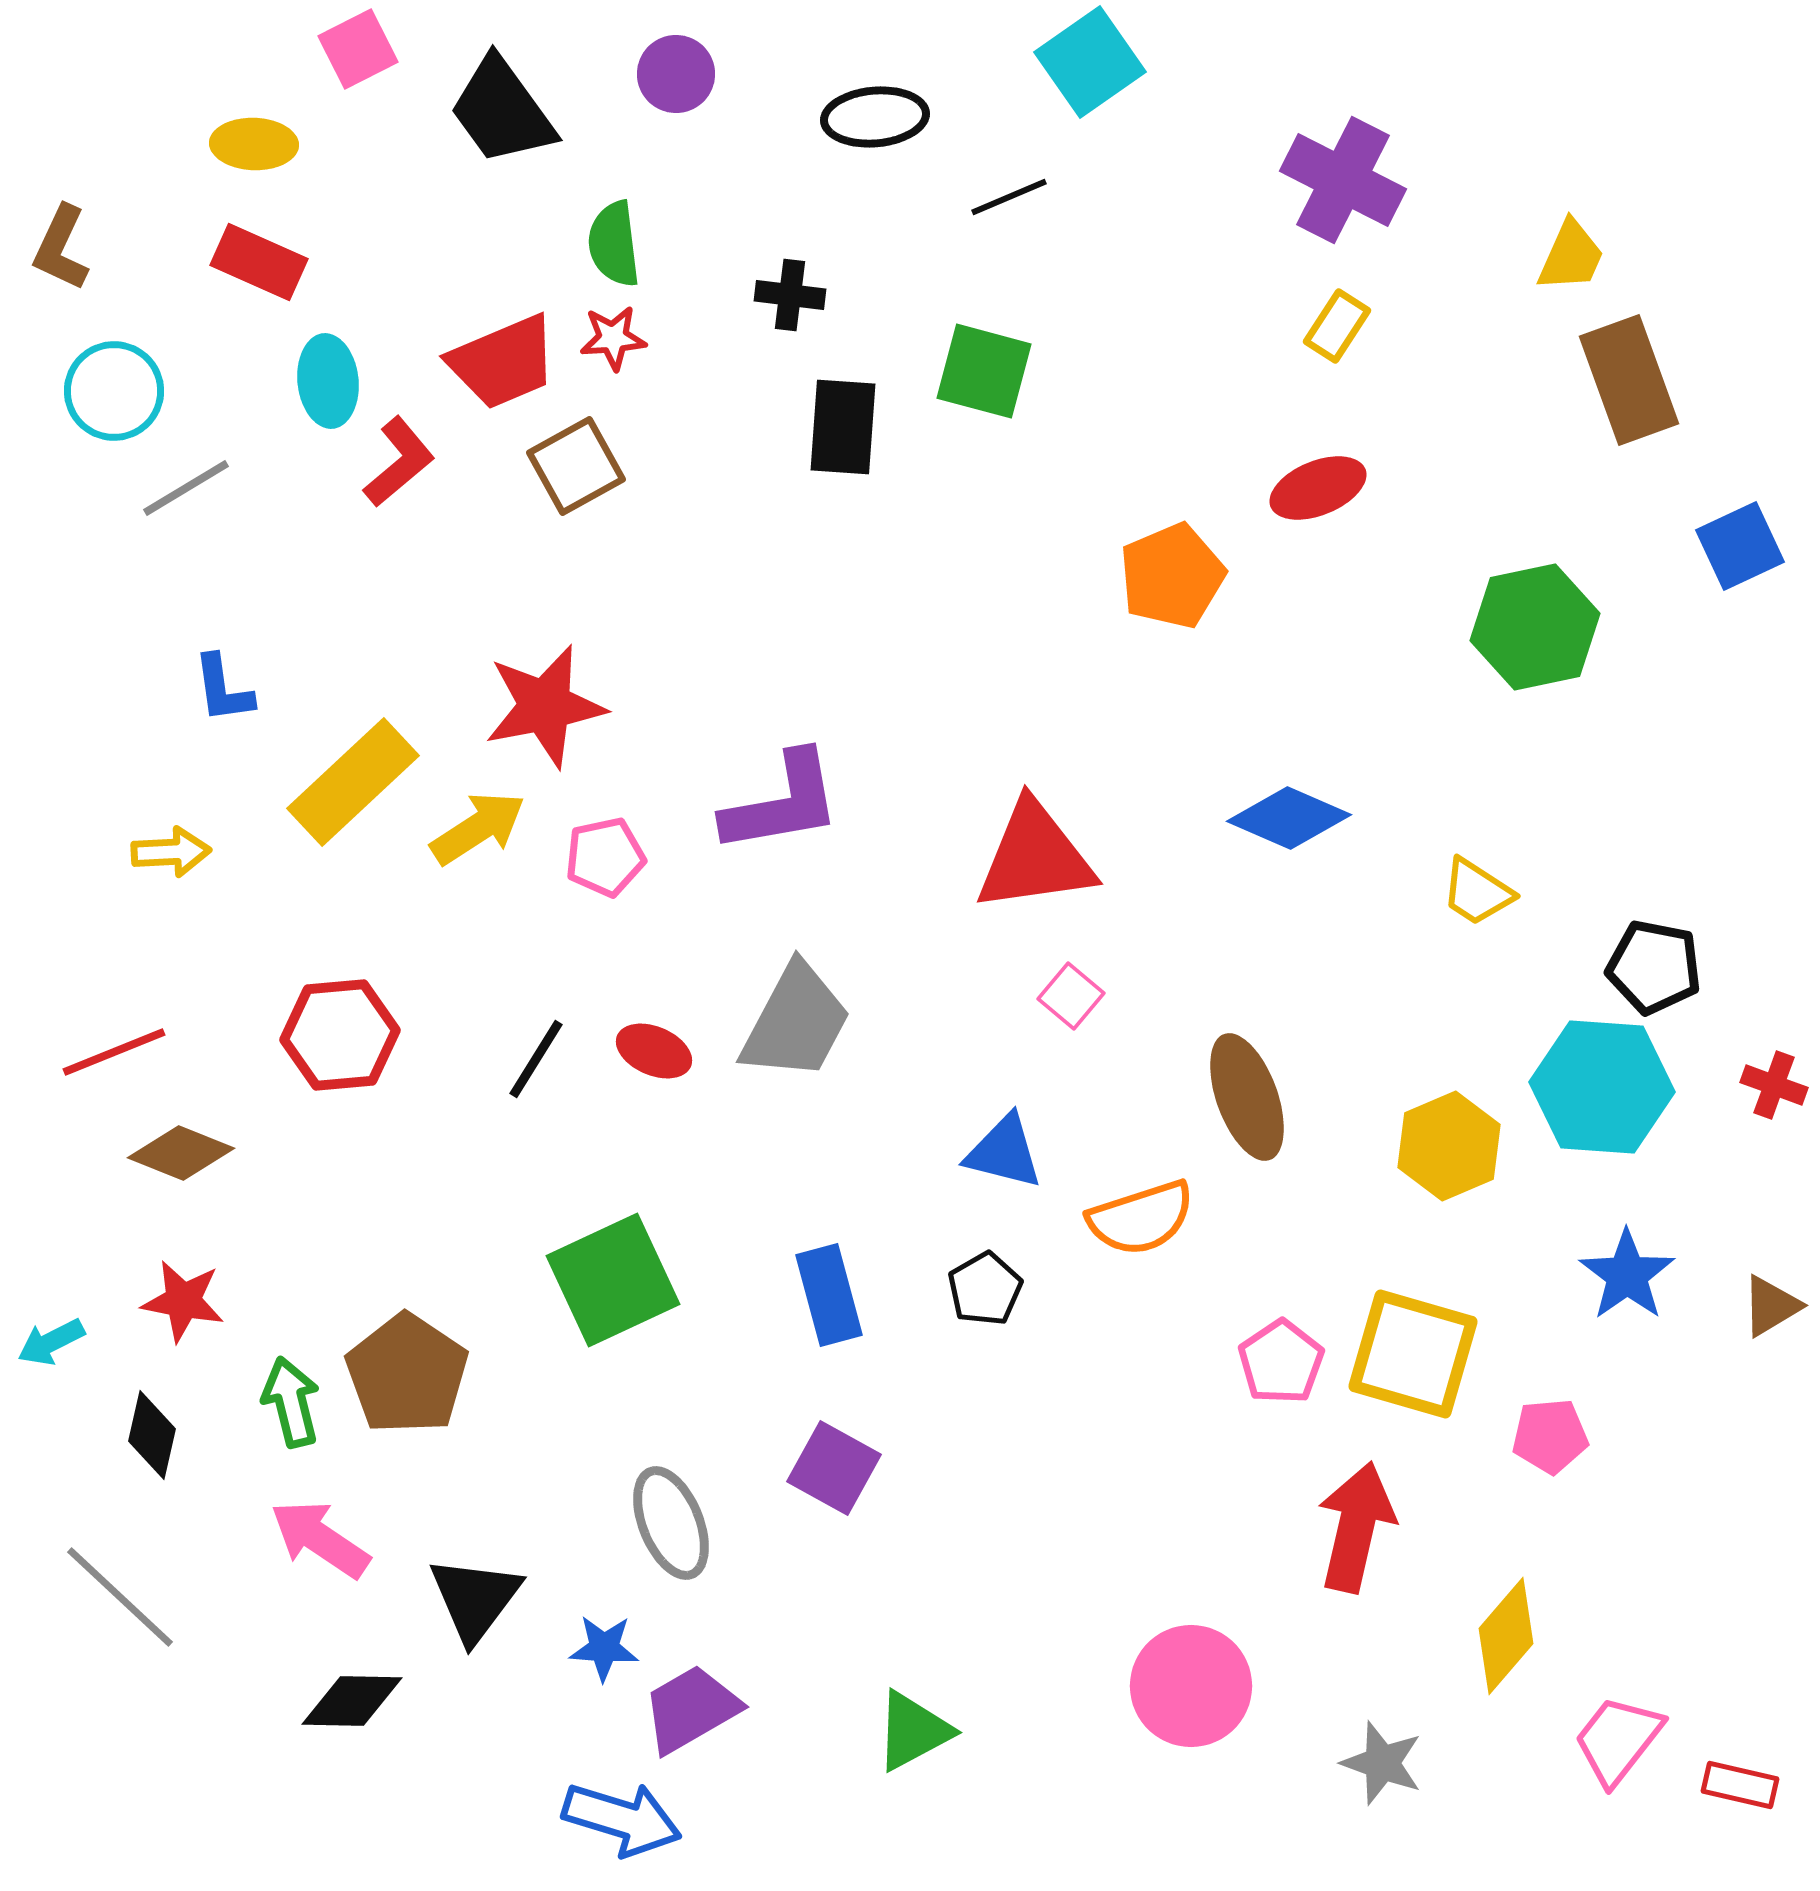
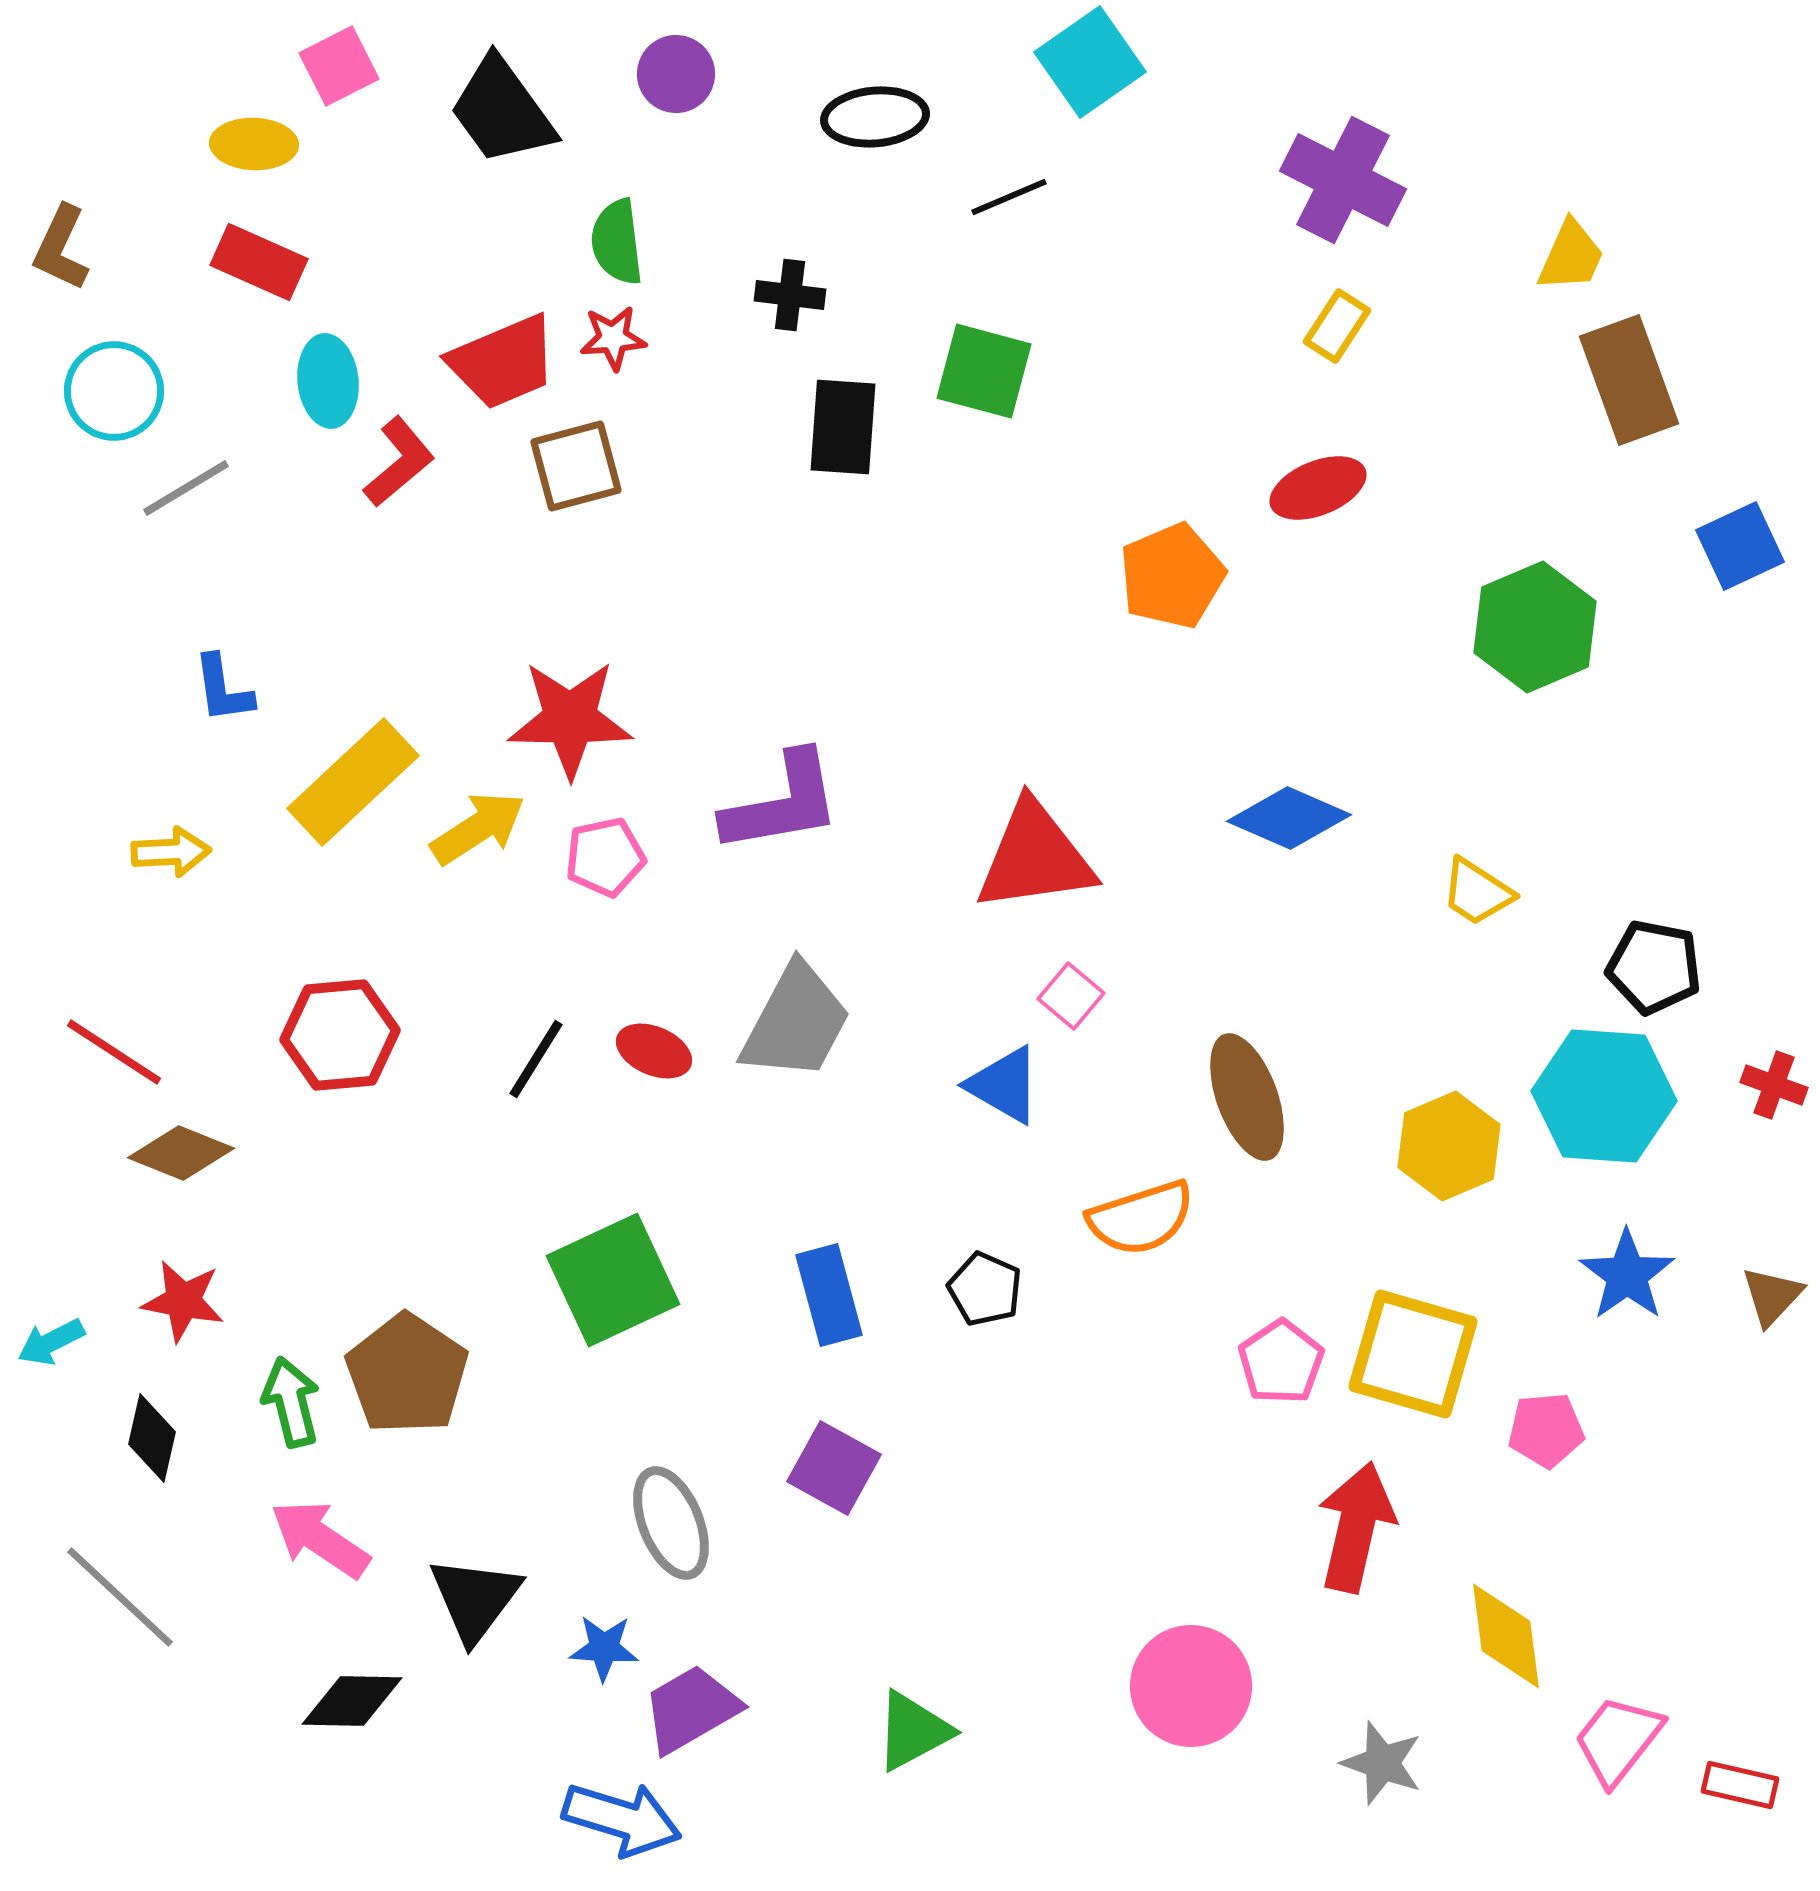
pink square at (358, 49): moved 19 px left, 17 px down
green semicircle at (614, 244): moved 3 px right, 2 px up
brown square at (576, 466): rotated 14 degrees clockwise
green hexagon at (1535, 627): rotated 11 degrees counterclockwise
red star at (545, 706): moved 25 px right, 13 px down; rotated 12 degrees clockwise
red line at (114, 1052): rotated 55 degrees clockwise
cyan hexagon at (1602, 1087): moved 2 px right, 9 px down
blue triangle at (1004, 1152): moved 67 px up; rotated 16 degrees clockwise
black pentagon at (985, 1289): rotated 18 degrees counterclockwise
brown triangle at (1771, 1306): moved 1 px right, 10 px up; rotated 16 degrees counterclockwise
black diamond at (152, 1435): moved 3 px down
pink pentagon at (1550, 1436): moved 4 px left, 6 px up
yellow diamond at (1506, 1636): rotated 48 degrees counterclockwise
